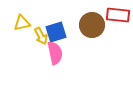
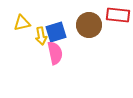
brown circle: moved 3 px left
yellow arrow: rotated 18 degrees clockwise
